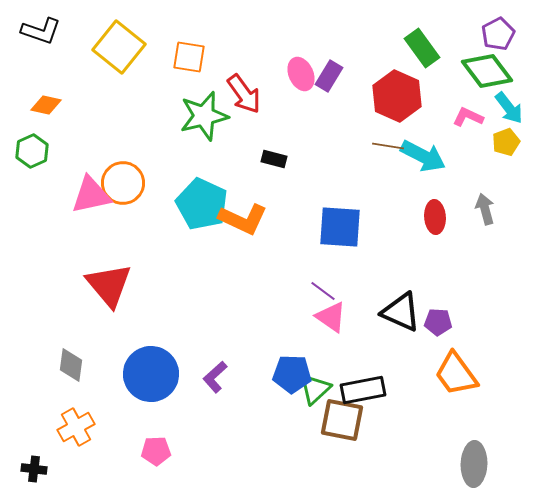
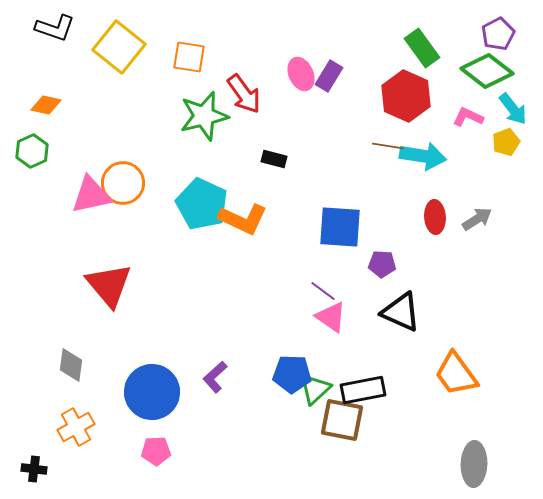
black L-shape at (41, 31): moved 14 px right, 3 px up
green diamond at (487, 71): rotated 15 degrees counterclockwise
red hexagon at (397, 96): moved 9 px right
cyan arrow at (509, 108): moved 4 px right, 1 px down
cyan arrow at (423, 156): rotated 18 degrees counterclockwise
gray arrow at (485, 209): moved 8 px left, 10 px down; rotated 72 degrees clockwise
purple pentagon at (438, 322): moved 56 px left, 58 px up
blue circle at (151, 374): moved 1 px right, 18 px down
